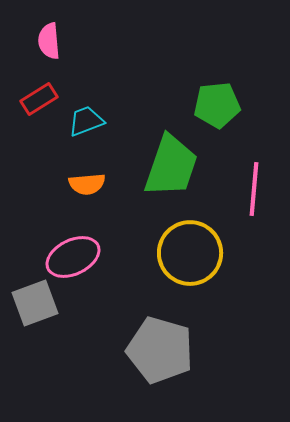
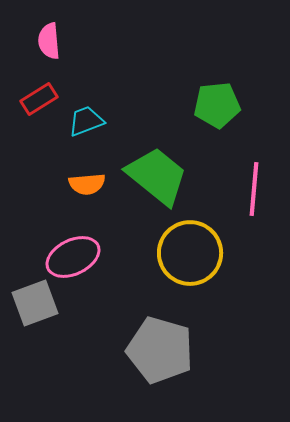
green trapezoid: moved 14 px left, 10 px down; rotated 70 degrees counterclockwise
